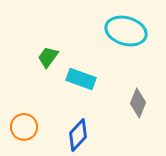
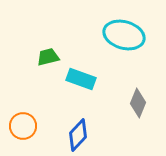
cyan ellipse: moved 2 px left, 4 px down
green trapezoid: rotated 40 degrees clockwise
orange circle: moved 1 px left, 1 px up
